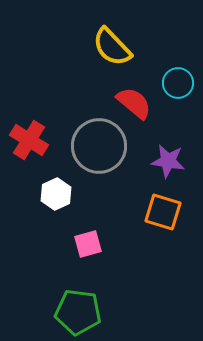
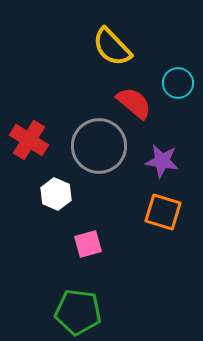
purple star: moved 6 px left
white hexagon: rotated 12 degrees counterclockwise
